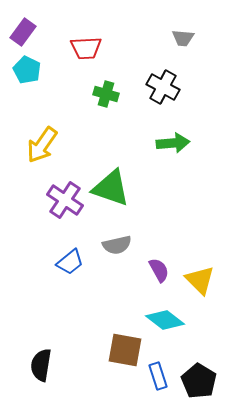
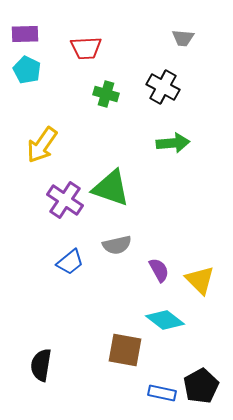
purple rectangle: moved 2 px right, 2 px down; rotated 52 degrees clockwise
blue rectangle: moved 4 px right, 17 px down; rotated 60 degrees counterclockwise
black pentagon: moved 2 px right, 5 px down; rotated 12 degrees clockwise
